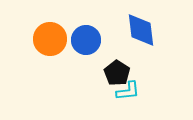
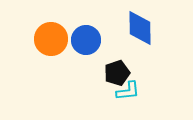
blue diamond: moved 1 px left, 2 px up; rotated 6 degrees clockwise
orange circle: moved 1 px right
black pentagon: rotated 20 degrees clockwise
